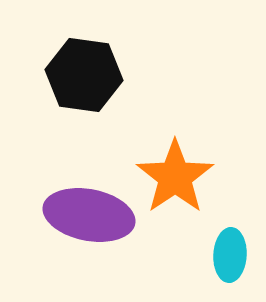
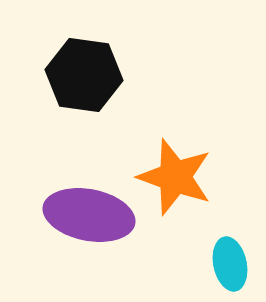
orange star: rotated 18 degrees counterclockwise
cyan ellipse: moved 9 px down; rotated 15 degrees counterclockwise
